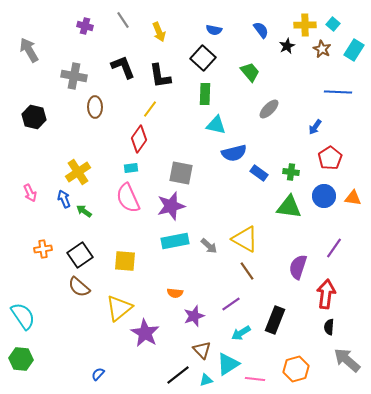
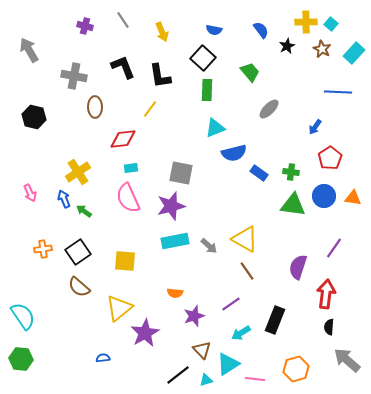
cyan square at (333, 24): moved 2 px left
yellow cross at (305, 25): moved 1 px right, 3 px up
yellow arrow at (159, 32): moved 3 px right
cyan rectangle at (354, 50): moved 3 px down; rotated 10 degrees clockwise
green rectangle at (205, 94): moved 2 px right, 4 px up
cyan triangle at (216, 125): moved 1 px left, 3 px down; rotated 35 degrees counterclockwise
red diamond at (139, 139): moved 16 px left; rotated 48 degrees clockwise
green triangle at (289, 207): moved 4 px right, 2 px up
black square at (80, 255): moved 2 px left, 3 px up
purple star at (145, 333): rotated 12 degrees clockwise
blue semicircle at (98, 374): moved 5 px right, 16 px up; rotated 40 degrees clockwise
